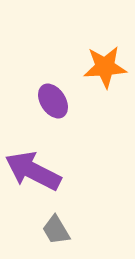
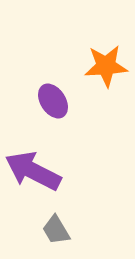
orange star: moved 1 px right, 1 px up
